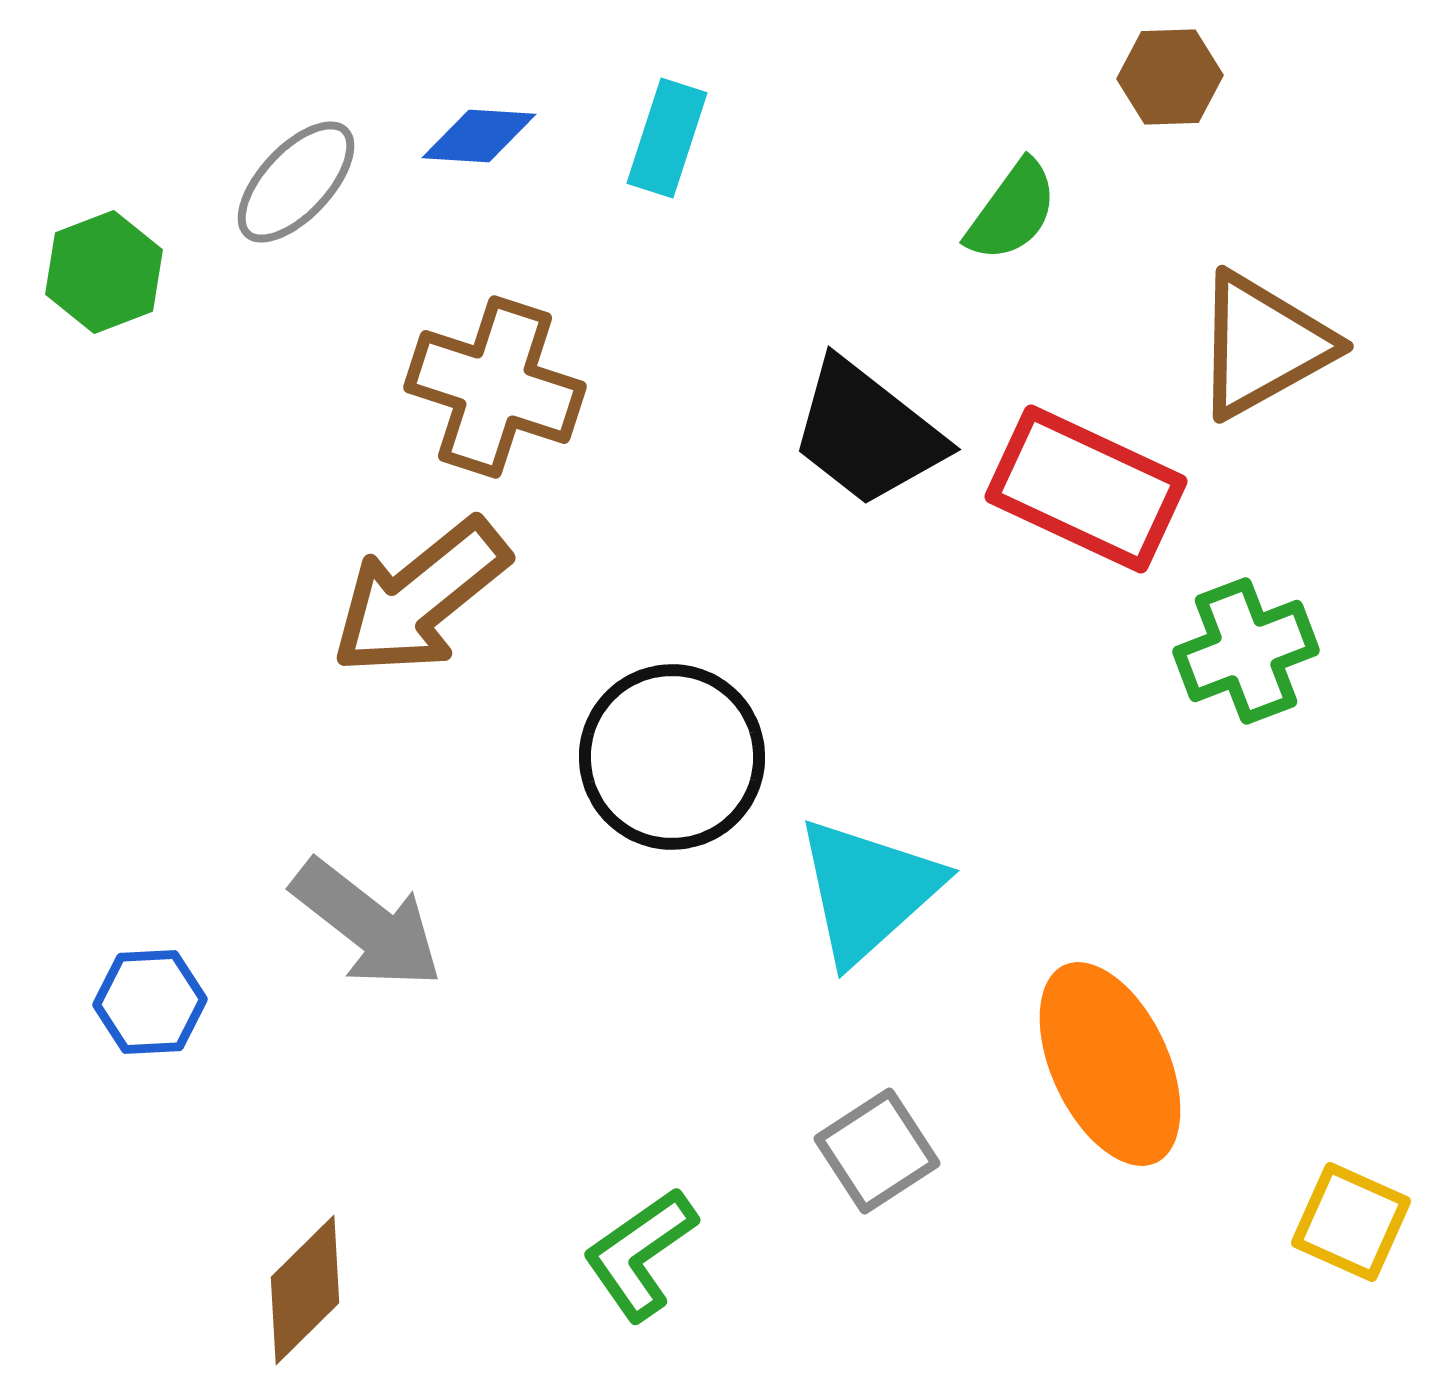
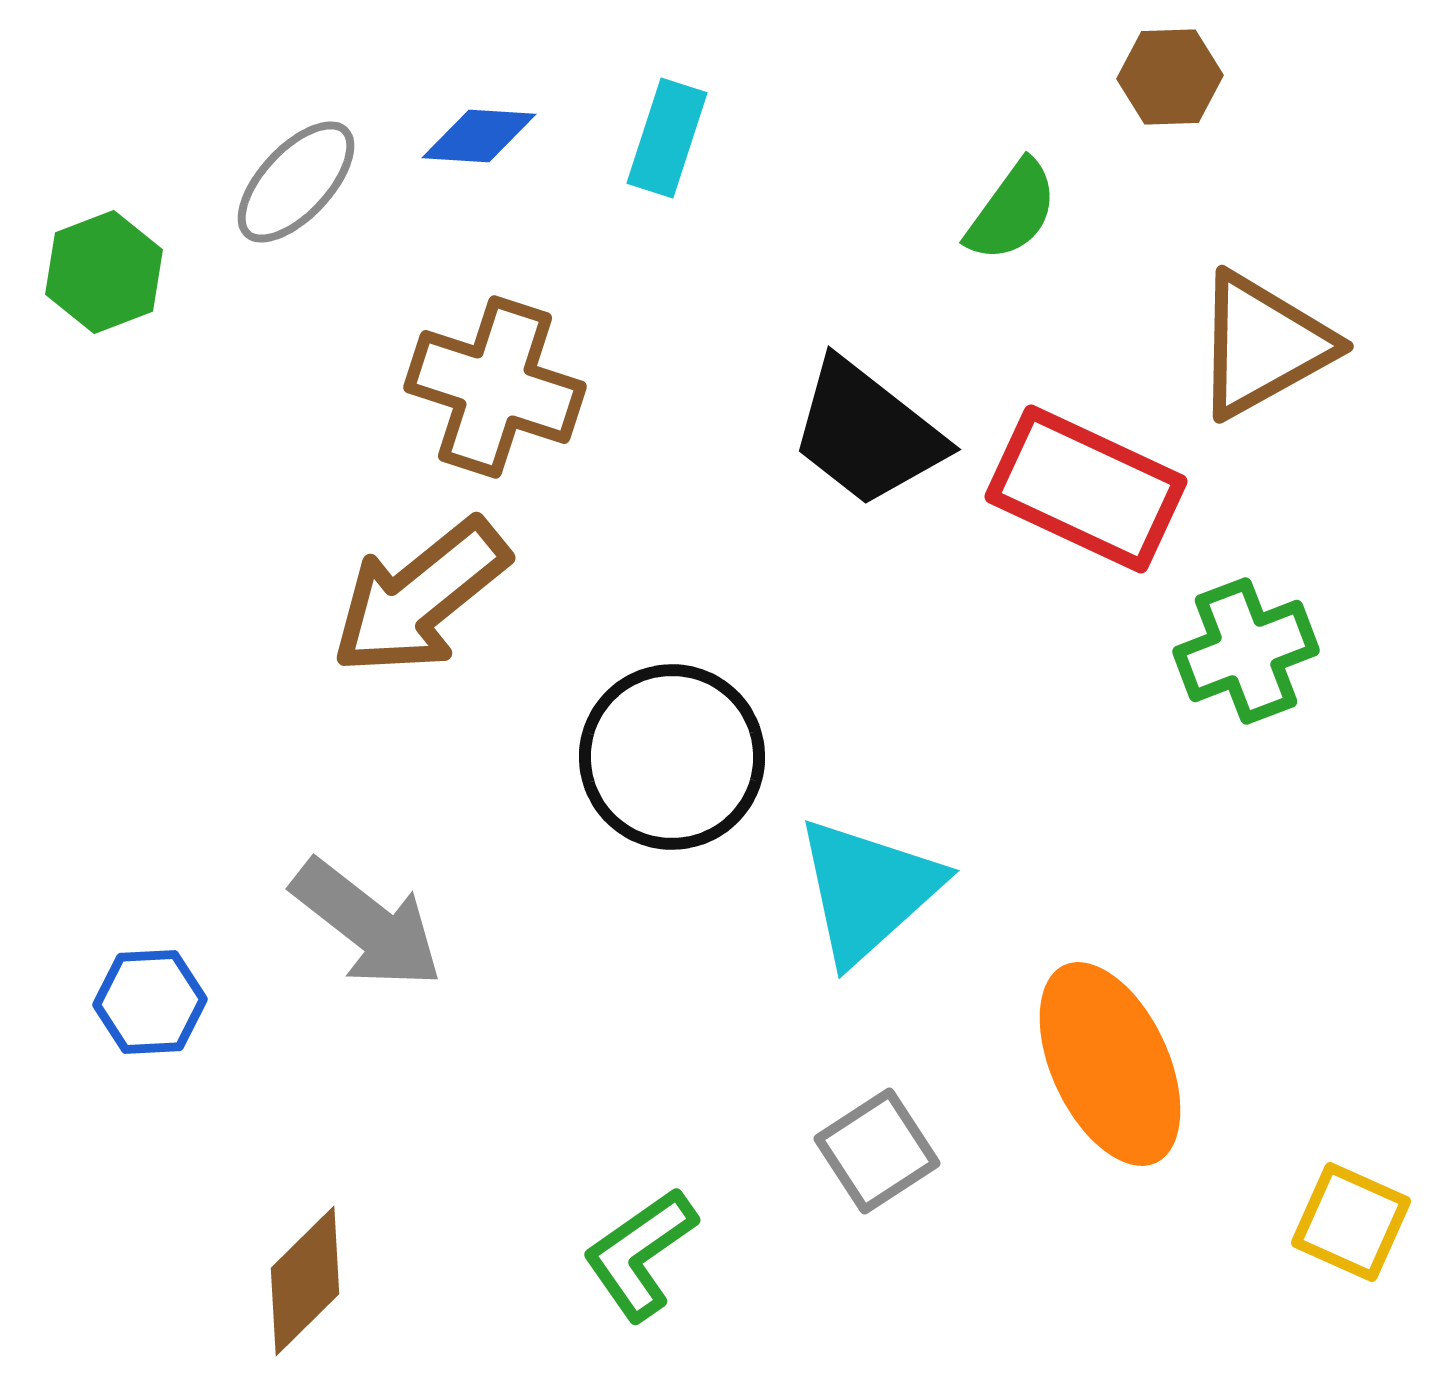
brown diamond: moved 9 px up
